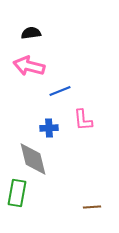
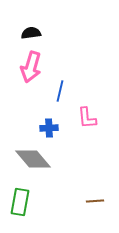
pink arrow: moved 2 px right, 1 px down; rotated 88 degrees counterclockwise
blue line: rotated 55 degrees counterclockwise
pink L-shape: moved 4 px right, 2 px up
gray diamond: rotated 27 degrees counterclockwise
green rectangle: moved 3 px right, 9 px down
brown line: moved 3 px right, 6 px up
